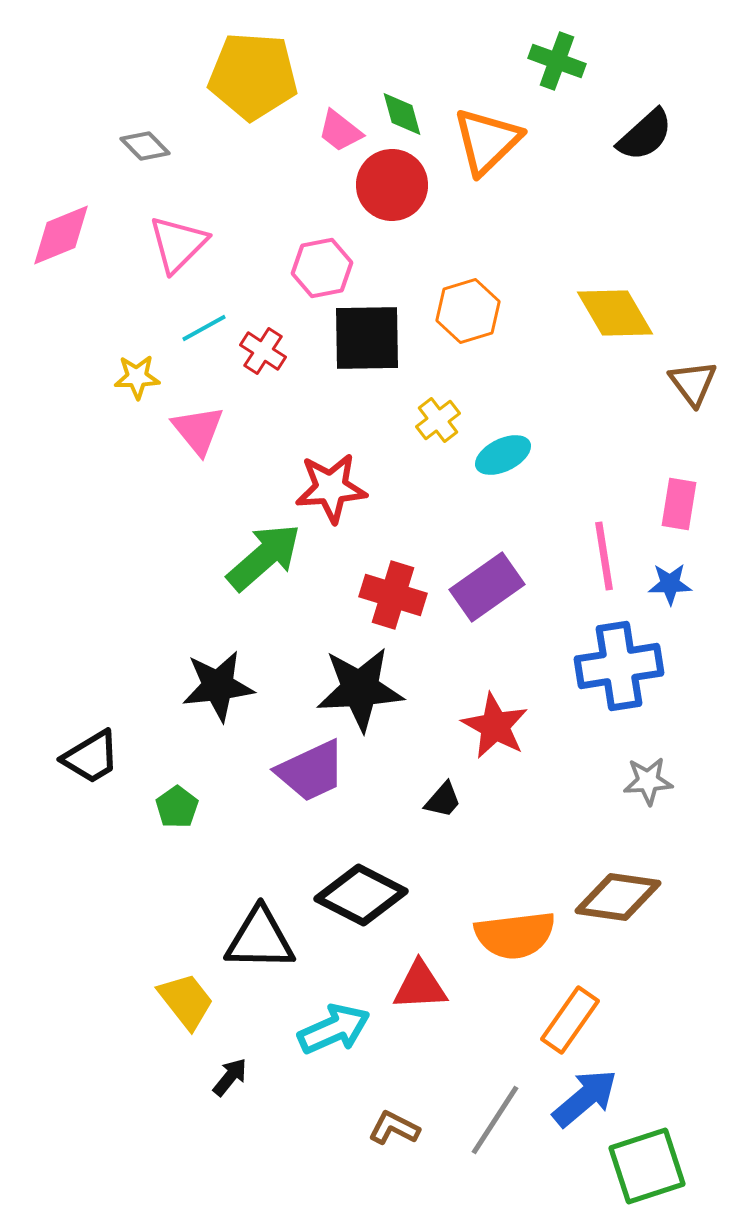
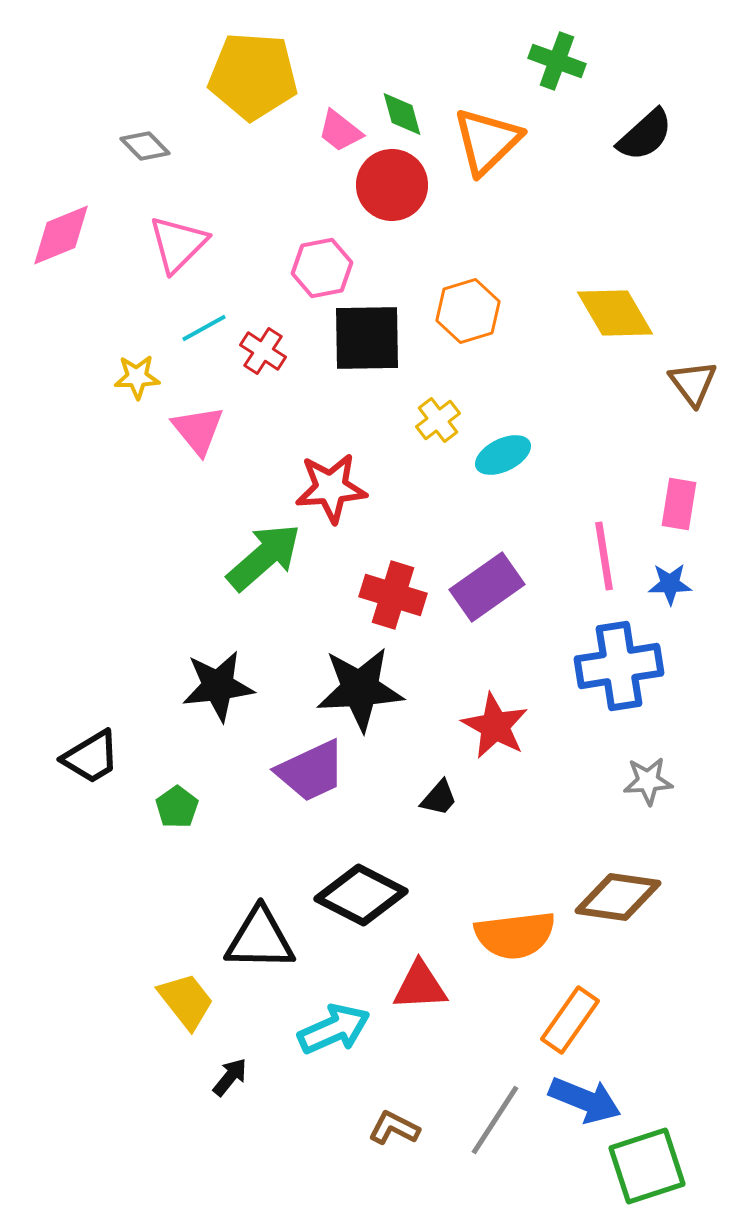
black trapezoid at (443, 800): moved 4 px left, 2 px up
blue arrow at (585, 1098): moved 2 px down; rotated 62 degrees clockwise
